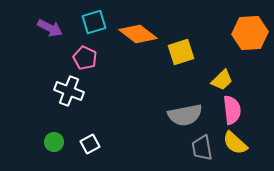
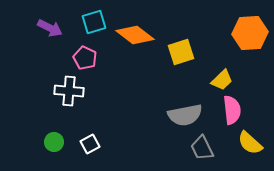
orange diamond: moved 3 px left, 1 px down
white cross: rotated 16 degrees counterclockwise
yellow semicircle: moved 15 px right
gray trapezoid: rotated 16 degrees counterclockwise
